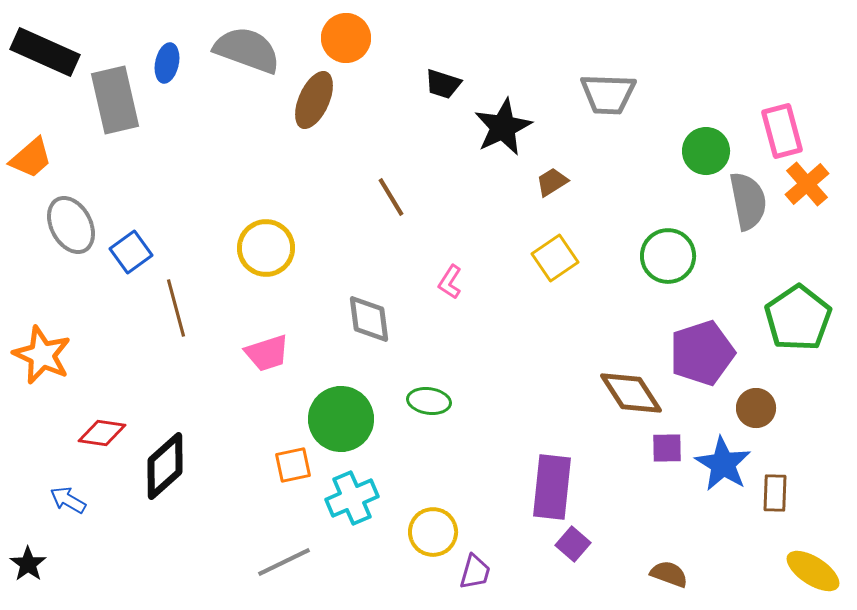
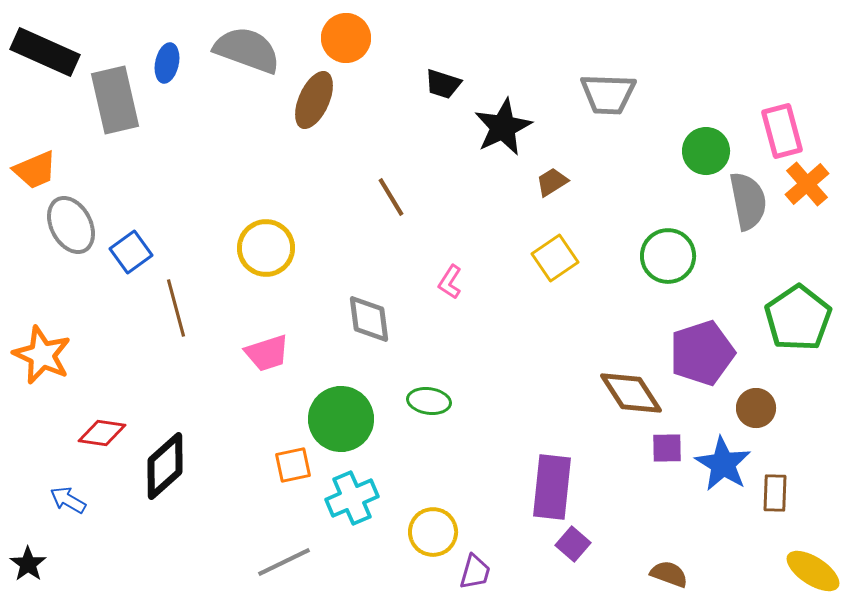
orange trapezoid at (31, 158): moved 4 px right, 12 px down; rotated 18 degrees clockwise
